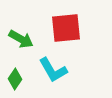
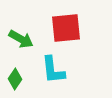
cyan L-shape: rotated 24 degrees clockwise
